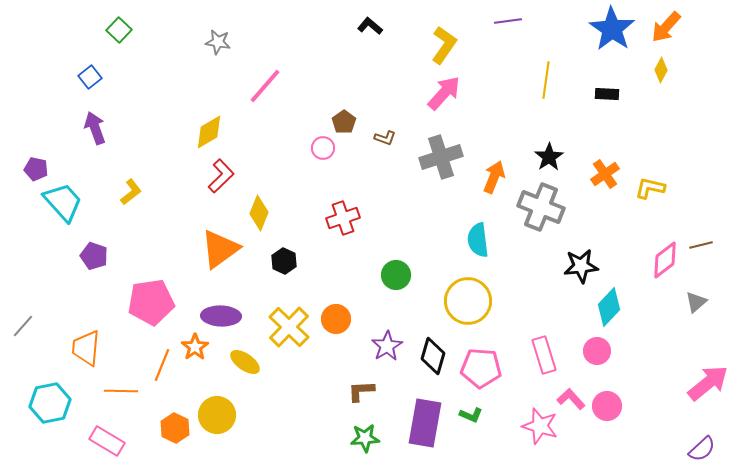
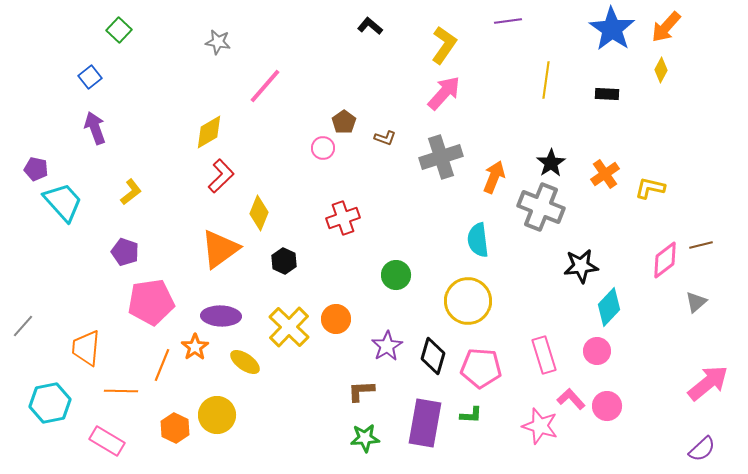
black star at (549, 157): moved 2 px right, 6 px down
purple pentagon at (94, 256): moved 31 px right, 4 px up
green L-shape at (471, 415): rotated 20 degrees counterclockwise
